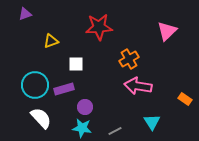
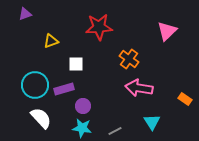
orange cross: rotated 24 degrees counterclockwise
pink arrow: moved 1 px right, 2 px down
purple circle: moved 2 px left, 1 px up
